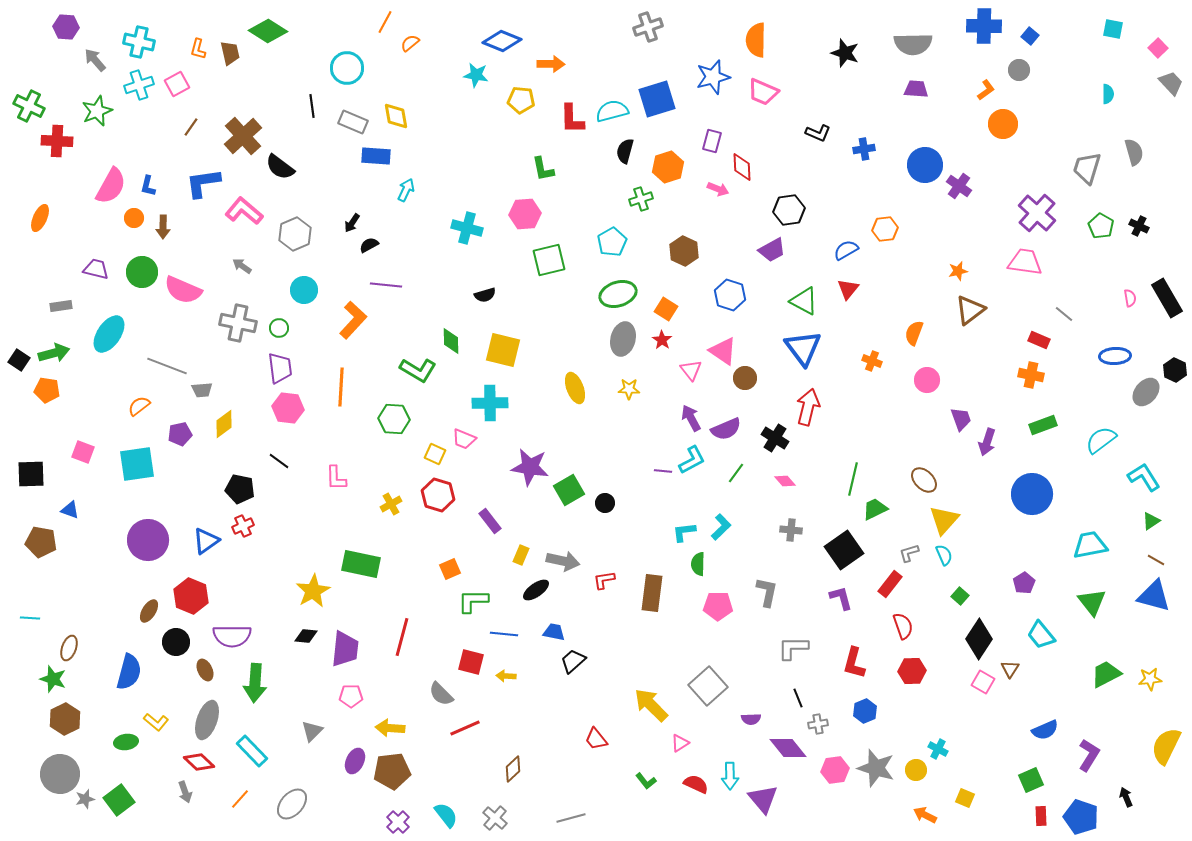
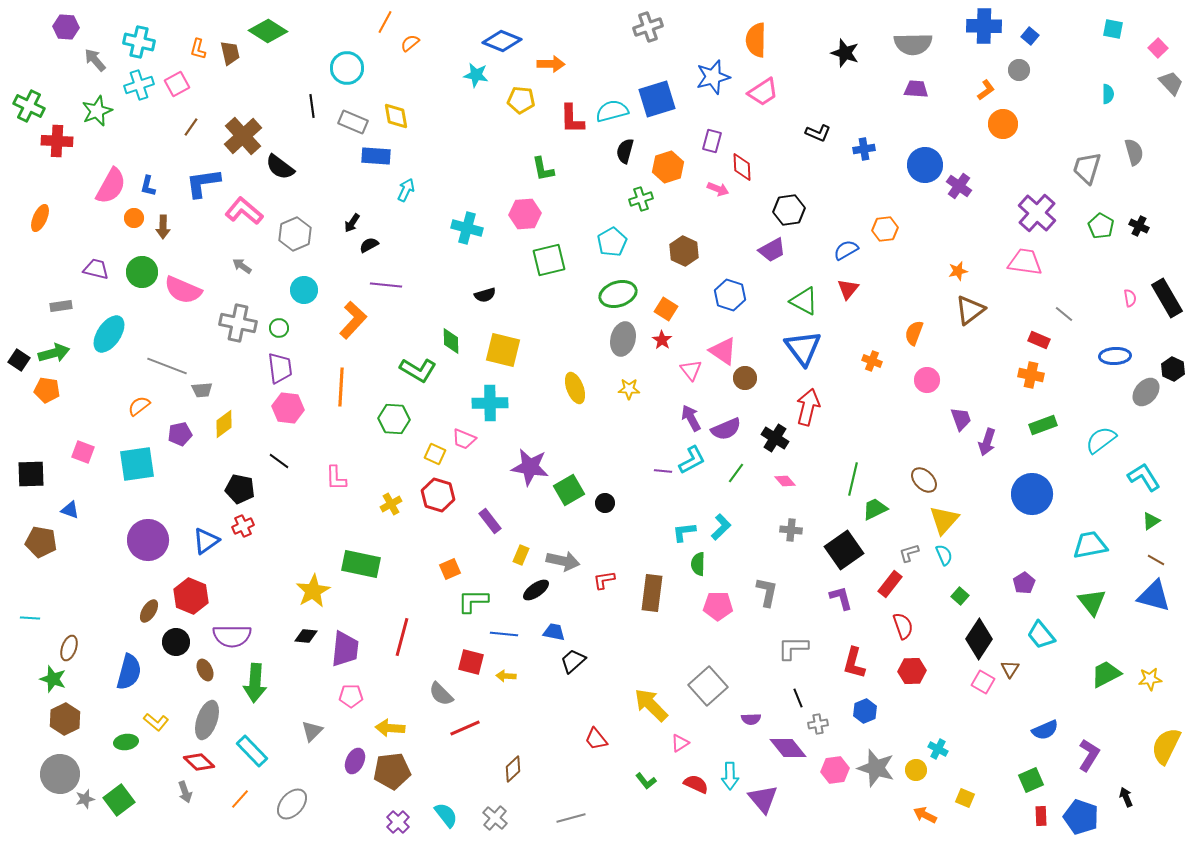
pink trapezoid at (763, 92): rotated 56 degrees counterclockwise
black hexagon at (1175, 370): moved 2 px left, 1 px up
